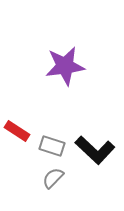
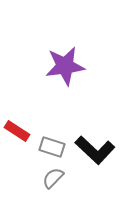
gray rectangle: moved 1 px down
